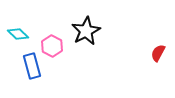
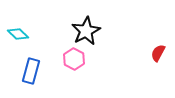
pink hexagon: moved 22 px right, 13 px down
blue rectangle: moved 1 px left, 5 px down; rotated 30 degrees clockwise
